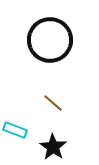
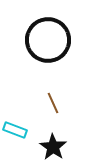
black circle: moved 2 px left
brown line: rotated 25 degrees clockwise
